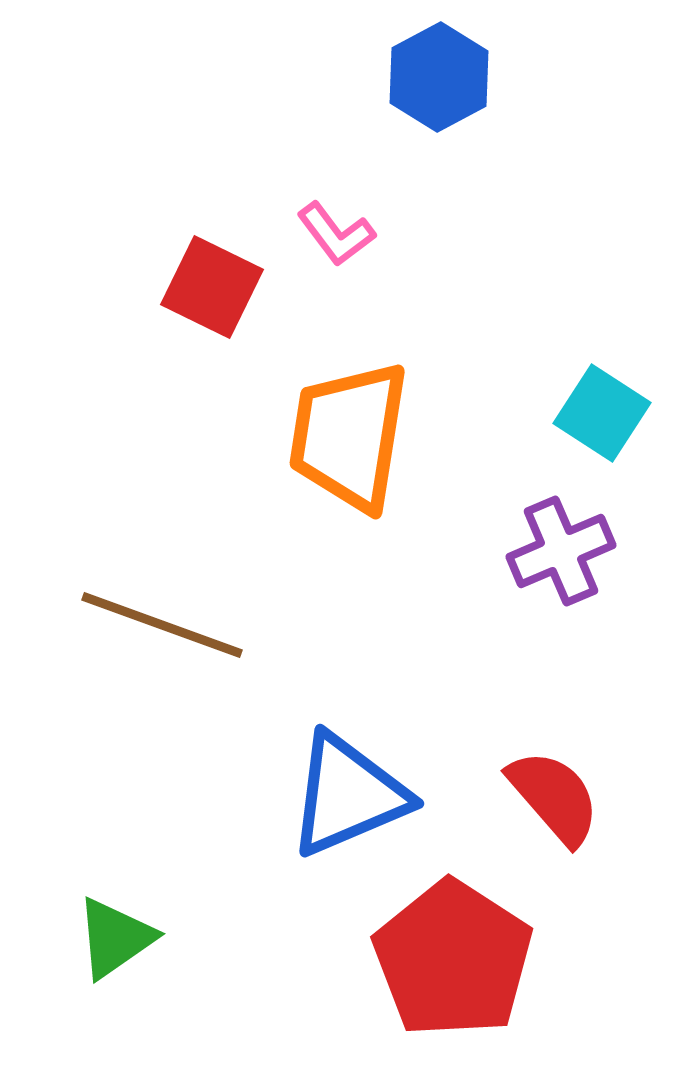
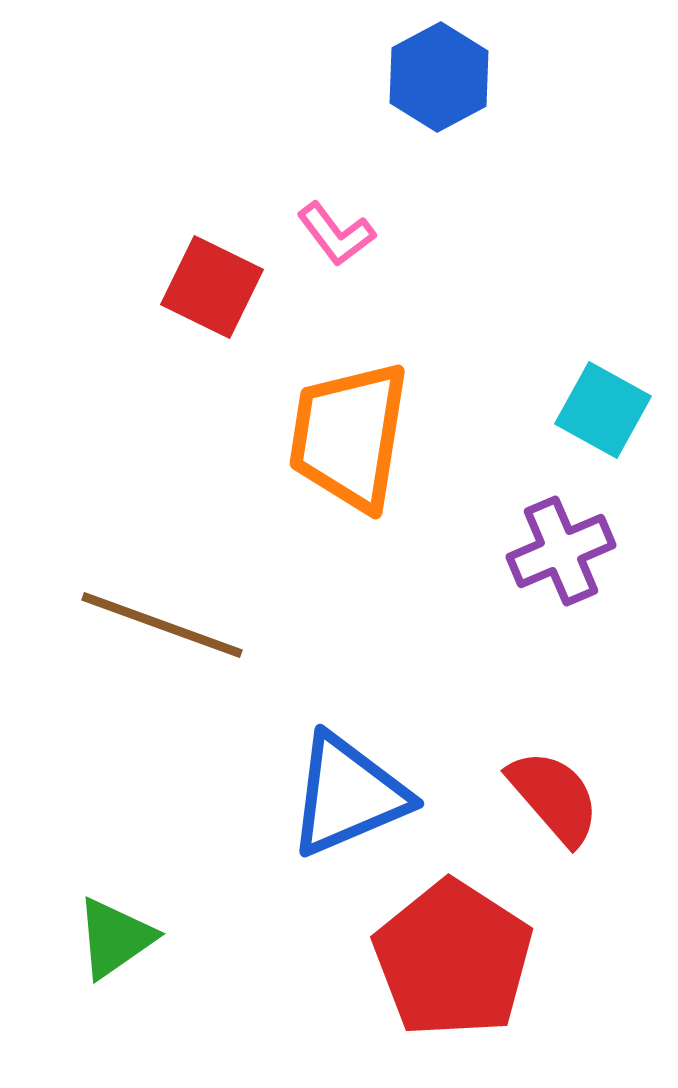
cyan square: moved 1 px right, 3 px up; rotated 4 degrees counterclockwise
